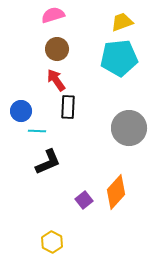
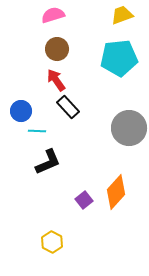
yellow trapezoid: moved 7 px up
black rectangle: rotated 45 degrees counterclockwise
